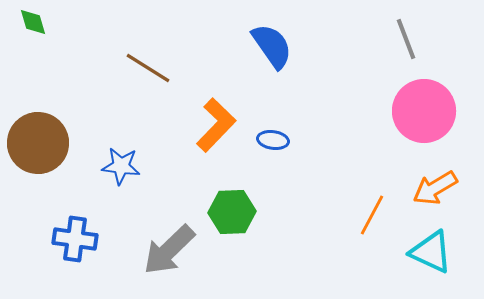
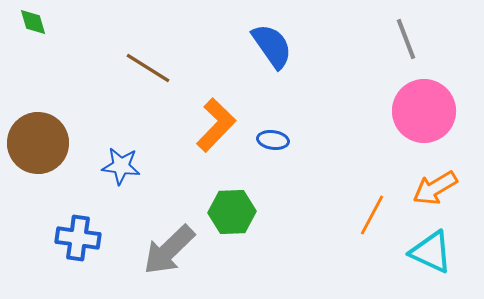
blue cross: moved 3 px right, 1 px up
